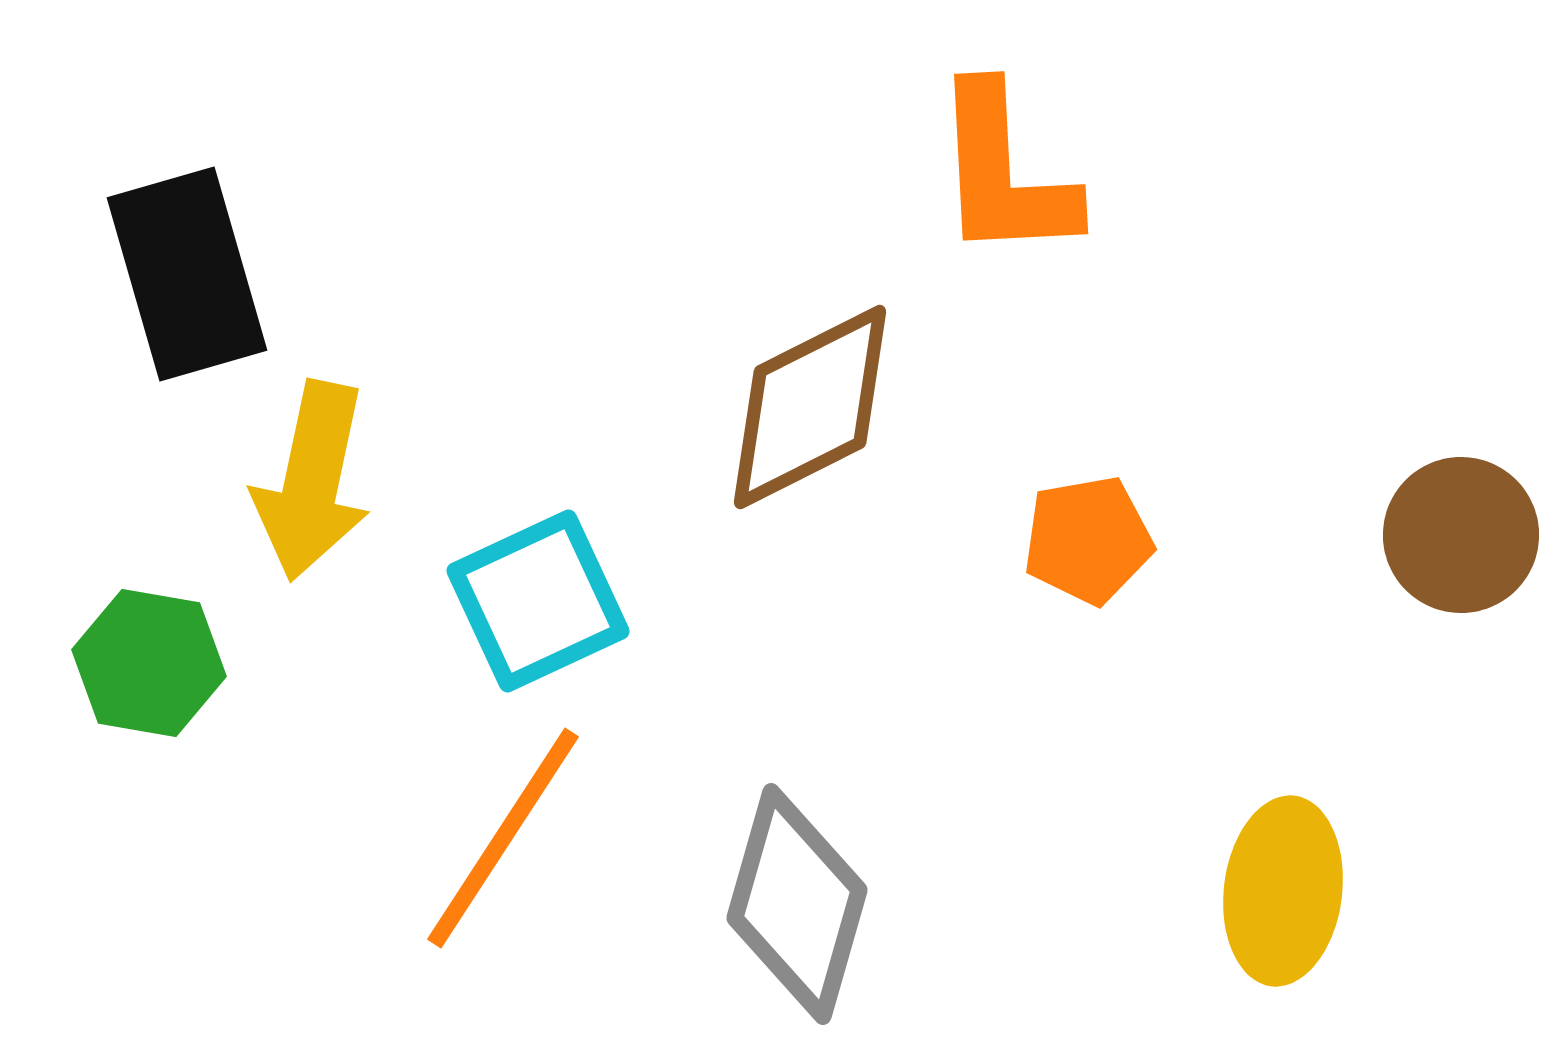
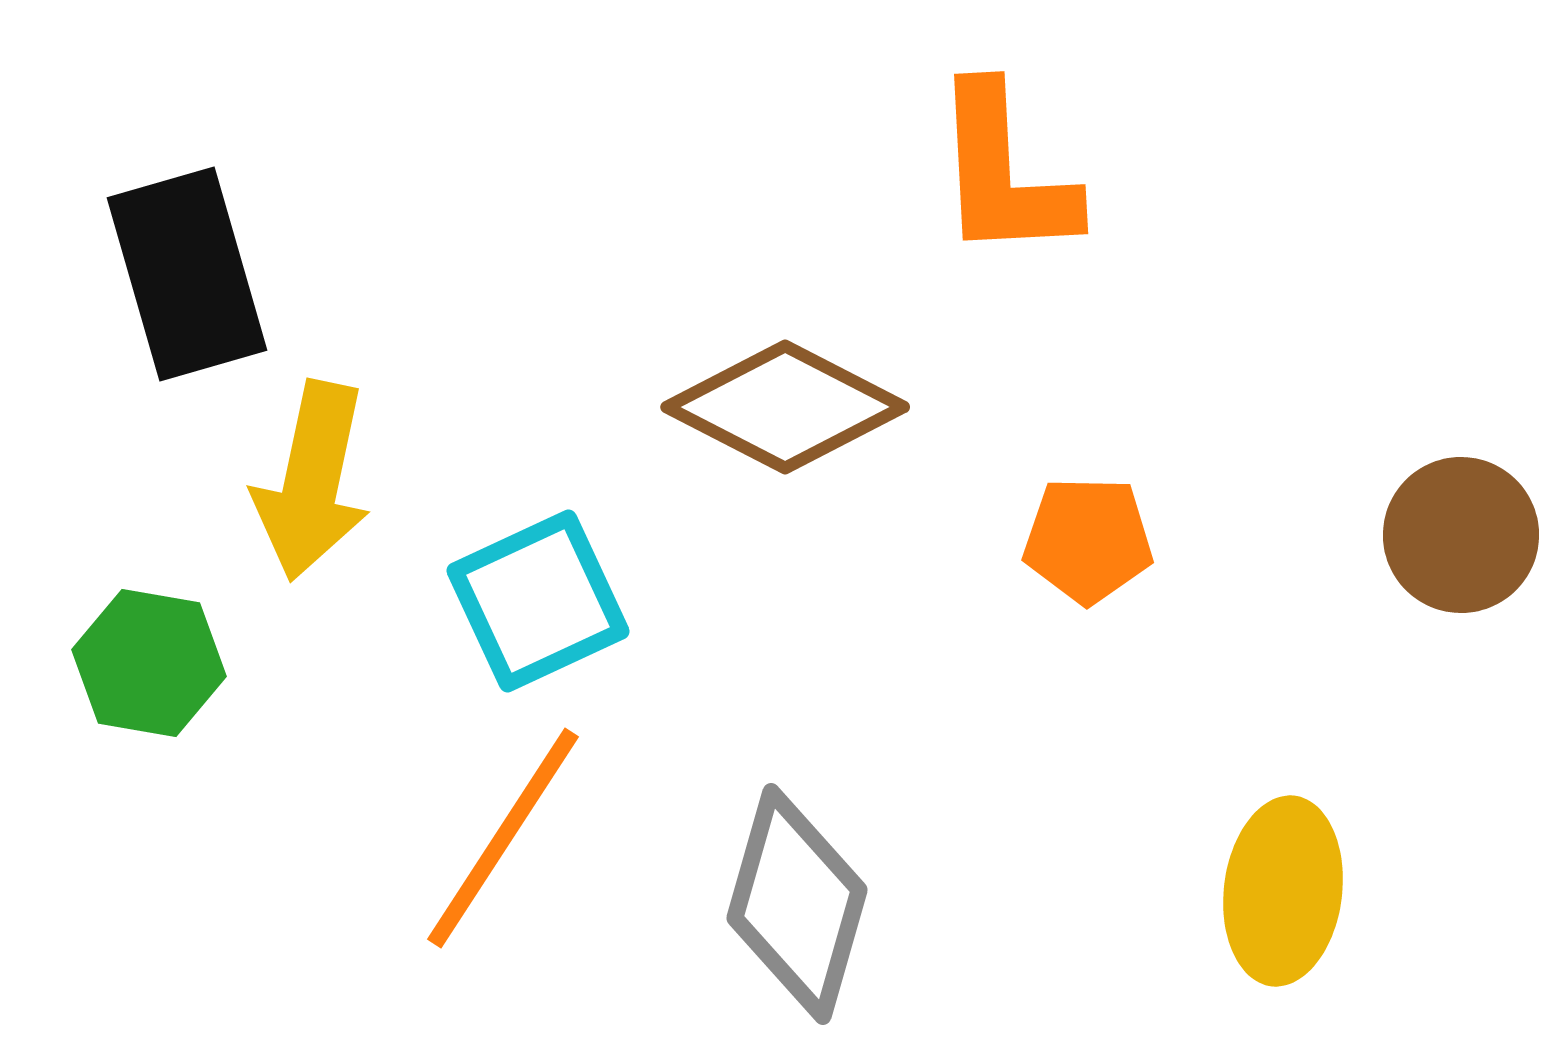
brown diamond: moved 25 px left; rotated 54 degrees clockwise
orange pentagon: rotated 11 degrees clockwise
